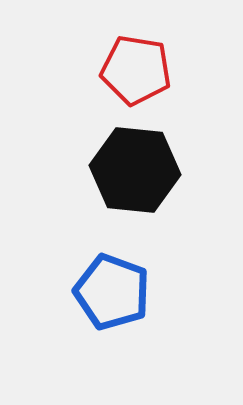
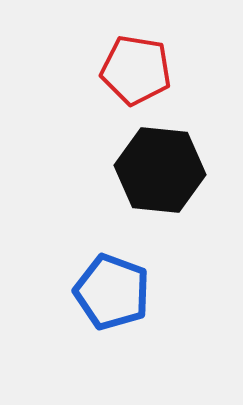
black hexagon: moved 25 px right
